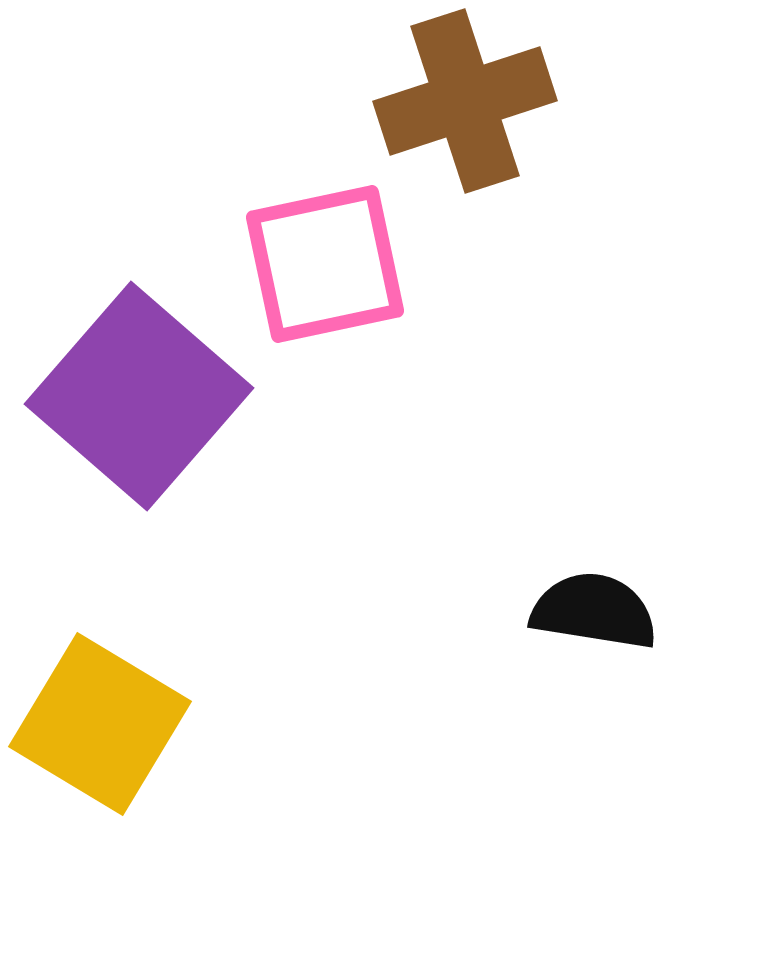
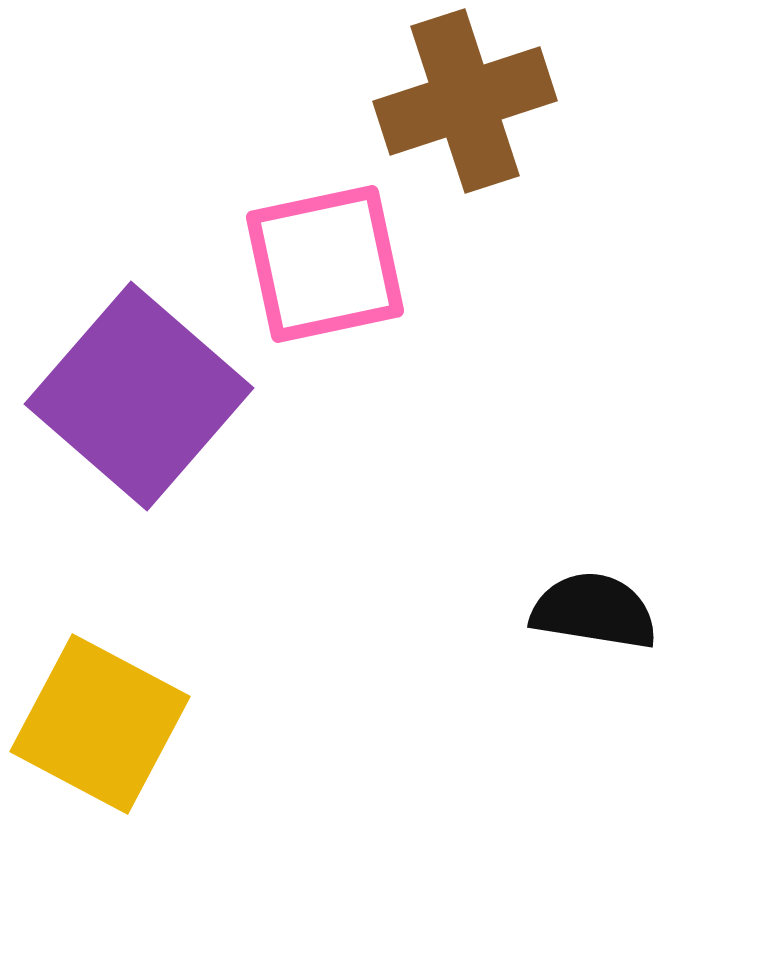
yellow square: rotated 3 degrees counterclockwise
